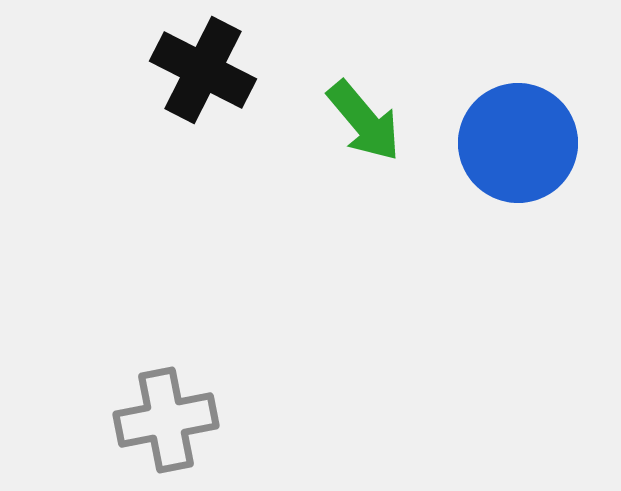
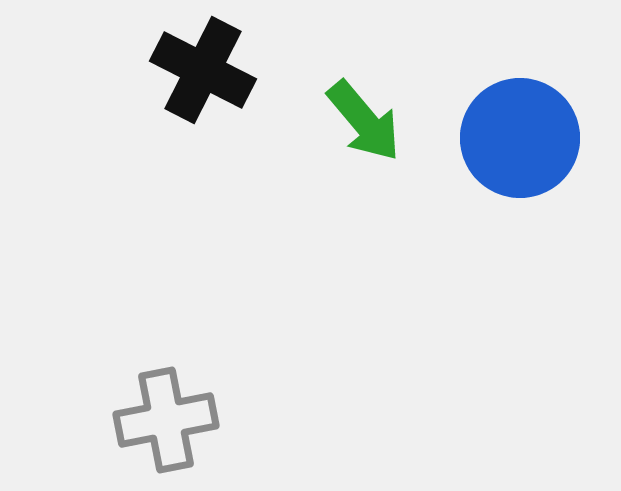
blue circle: moved 2 px right, 5 px up
